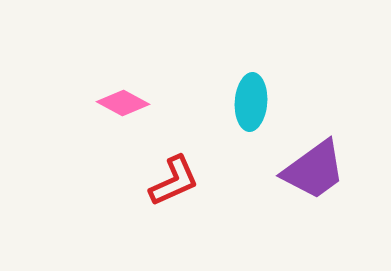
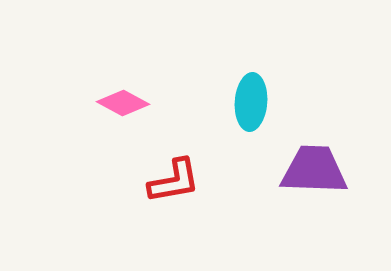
purple trapezoid: rotated 142 degrees counterclockwise
red L-shape: rotated 14 degrees clockwise
